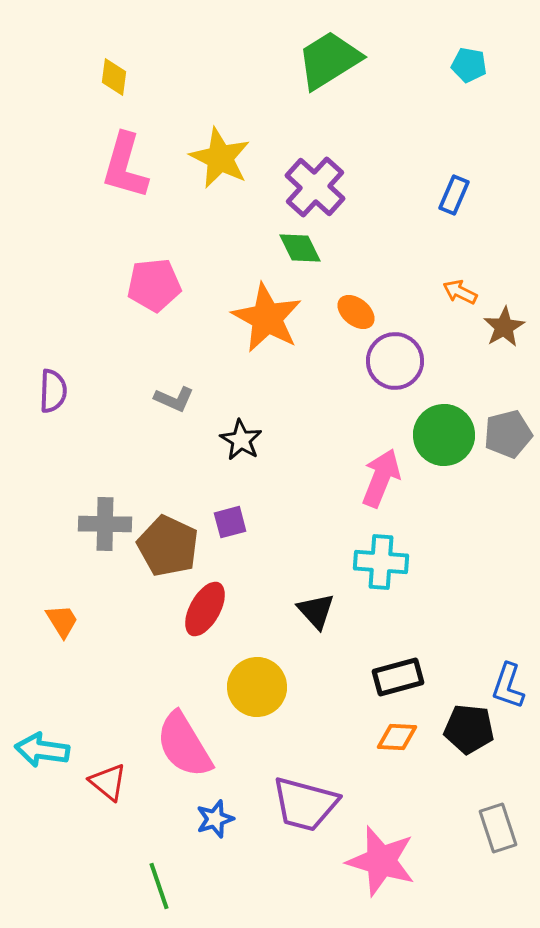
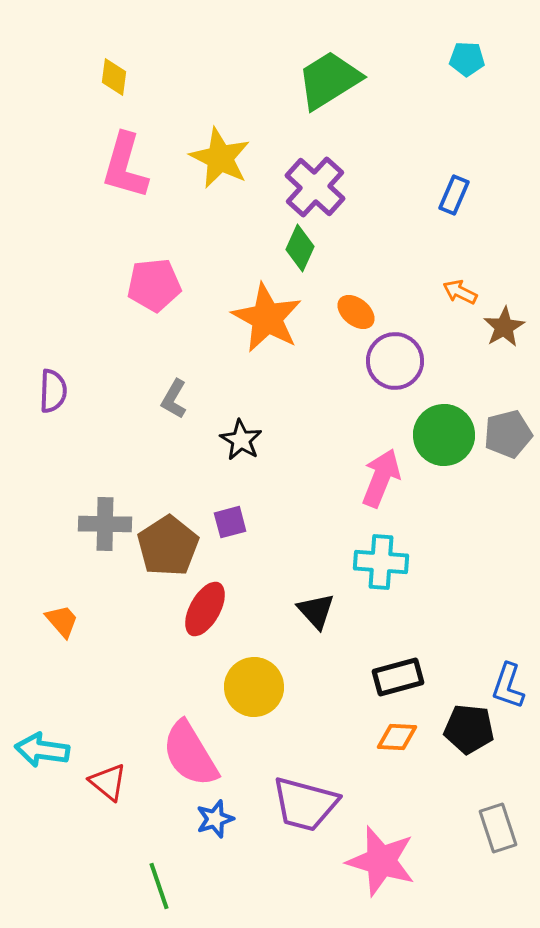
green trapezoid: moved 20 px down
cyan pentagon: moved 2 px left, 6 px up; rotated 8 degrees counterclockwise
green diamond: rotated 51 degrees clockwise
gray L-shape: rotated 96 degrees clockwise
brown pentagon: rotated 14 degrees clockwise
orange trapezoid: rotated 9 degrees counterclockwise
yellow circle: moved 3 px left
pink semicircle: moved 6 px right, 9 px down
